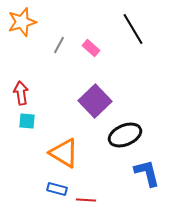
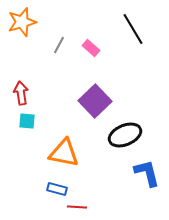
orange triangle: rotated 20 degrees counterclockwise
red line: moved 9 px left, 7 px down
